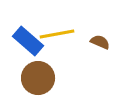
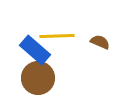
yellow line: moved 2 px down; rotated 8 degrees clockwise
blue rectangle: moved 7 px right, 9 px down
